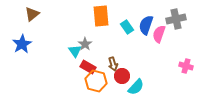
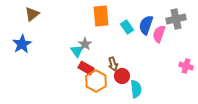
cyan triangle: moved 2 px right
red rectangle: moved 2 px left, 1 px down
orange hexagon: rotated 15 degrees clockwise
cyan semicircle: moved 2 px down; rotated 48 degrees counterclockwise
